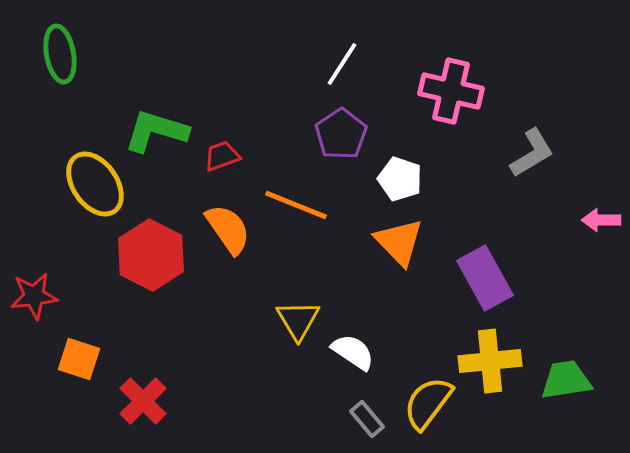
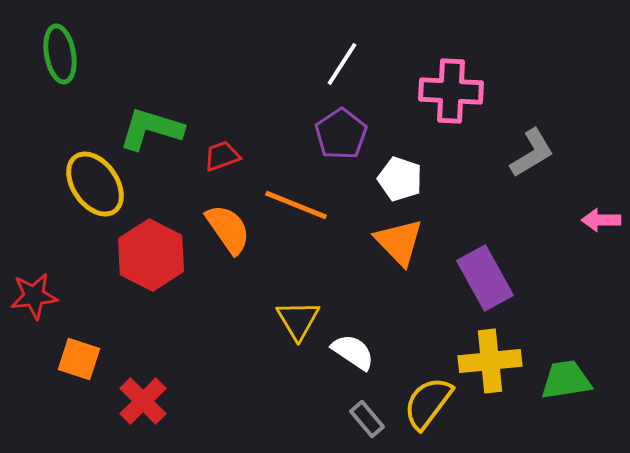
pink cross: rotated 10 degrees counterclockwise
green L-shape: moved 5 px left, 2 px up
